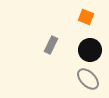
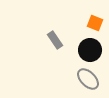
orange square: moved 9 px right, 6 px down
gray rectangle: moved 4 px right, 5 px up; rotated 60 degrees counterclockwise
